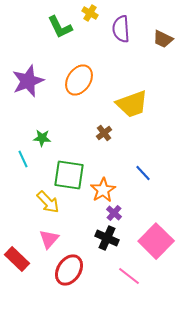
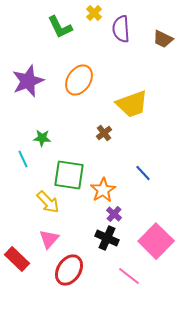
yellow cross: moved 4 px right; rotated 14 degrees clockwise
purple cross: moved 1 px down
